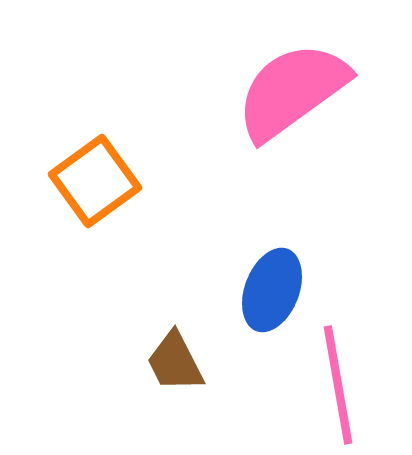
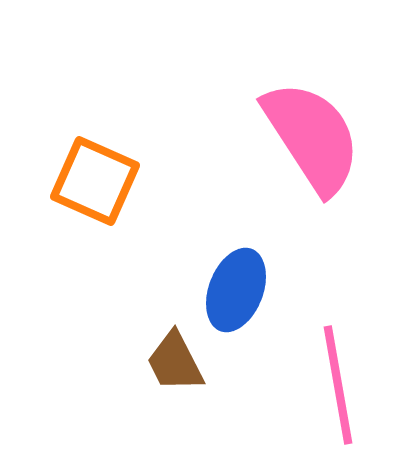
pink semicircle: moved 20 px right, 46 px down; rotated 93 degrees clockwise
orange square: rotated 30 degrees counterclockwise
blue ellipse: moved 36 px left
